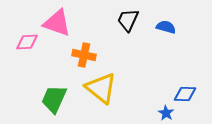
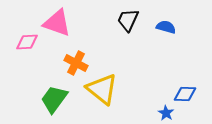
orange cross: moved 8 px left, 8 px down; rotated 15 degrees clockwise
yellow triangle: moved 1 px right, 1 px down
green trapezoid: rotated 12 degrees clockwise
